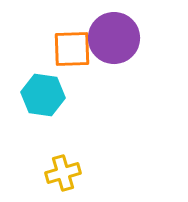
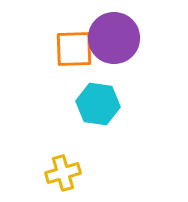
orange square: moved 2 px right
cyan hexagon: moved 55 px right, 9 px down
